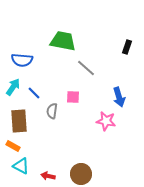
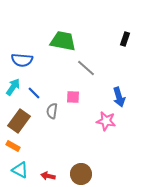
black rectangle: moved 2 px left, 8 px up
brown rectangle: rotated 40 degrees clockwise
cyan triangle: moved 1 px left, 4 px down
